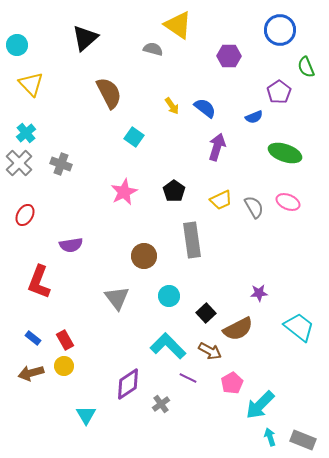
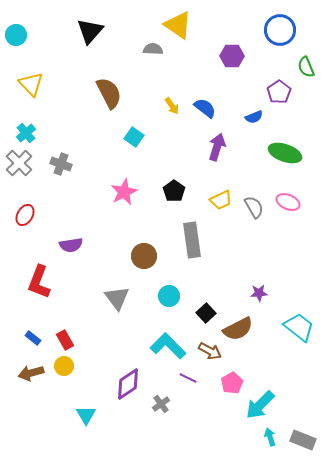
black triangle at (85, 38): moved 5 px right, 7 px up; rotated 8 degrees counterclockwise
cyan circle at (17, 45): moved 1 px left, 10 px up
gray semicircle at (153, 49): rotated 12 degrees counterclockwise
purple hexagon at (229, 56): moved 3 px right
